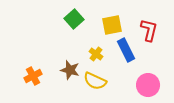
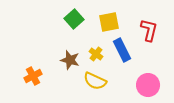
yellow square: moved 3 px left, 3 px up
blue rectangle: moved 4 px left
brown star: moved 10 px up
